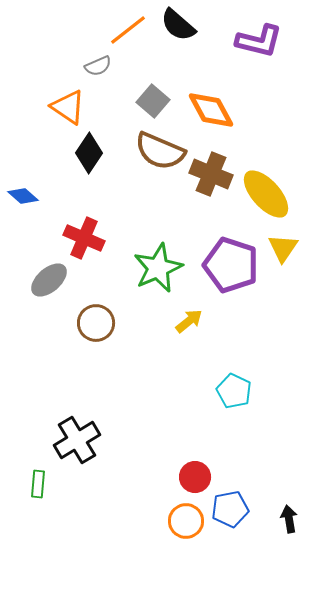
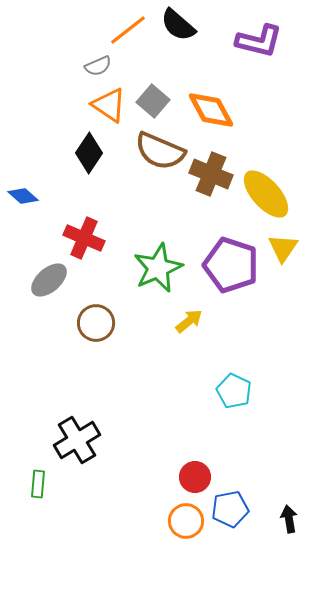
orange triangle: moved 41 px right, 2 px up
